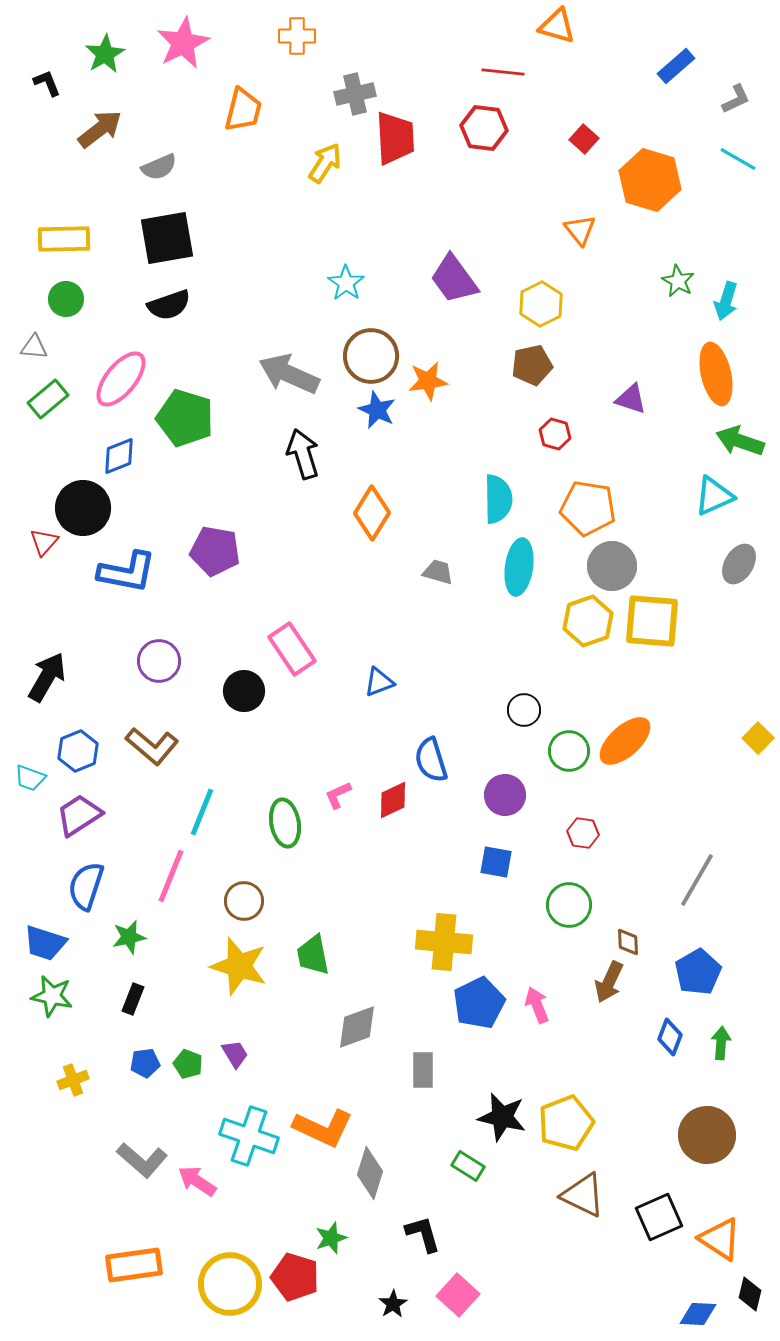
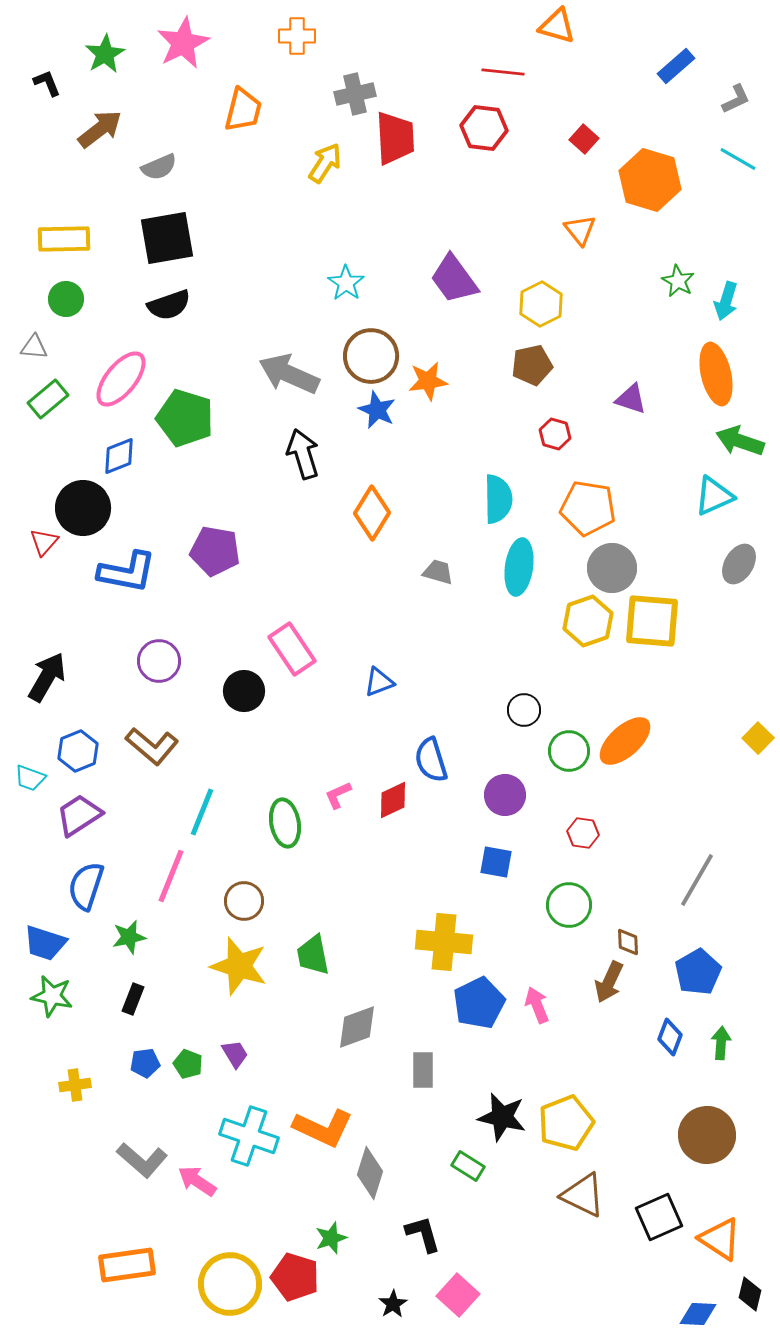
gray circle at (612, 566): moved 2 px down
yellow cross at (73, 1080): moved 2 px right, 5 px down; rotated 12 degrees clockwise
orange rectangle at (134, 1265): moved 7 px left
